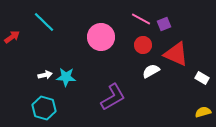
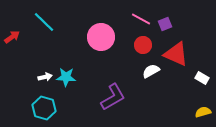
purple square: moved 1 px right
white arrow: moved 2 px down
